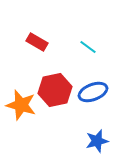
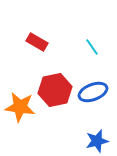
cyan line: moved 4 px right; rotated 18 degrees clockwise
orange star: moved 1 px left, 2 px down; rotated 8 degrees counterclockwise
